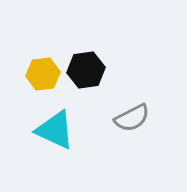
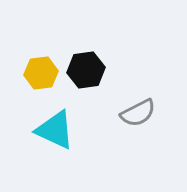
yellow hexagon: moved 2 px left, 1 px up
gray semicircle: moved 6 px right, 5 px up
